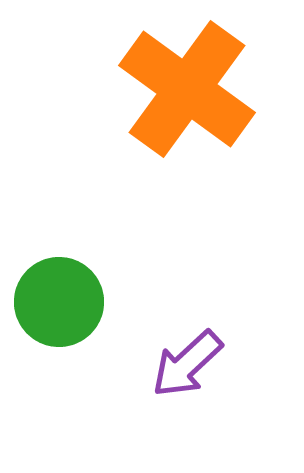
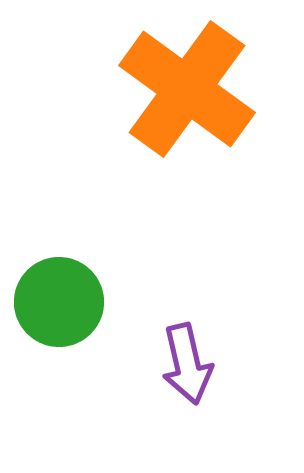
purple arrow: rotated 60 degrees counterclockwise
